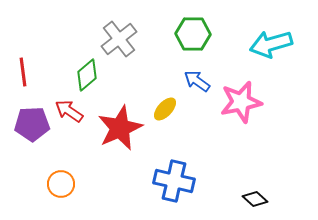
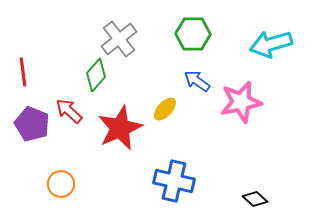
green diamond: moved 9 px right; rotated 8 degrees counterclockwise
red arrow: rotated 8 degrees clockwise
purple pentagon: rotated 24 degrees clockwise
